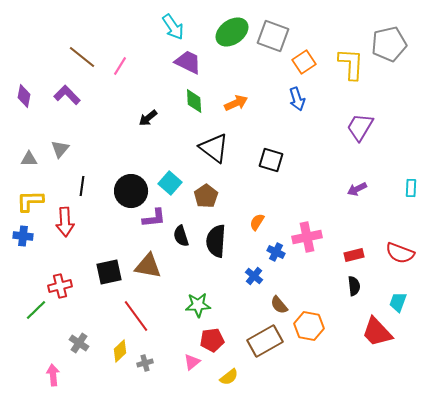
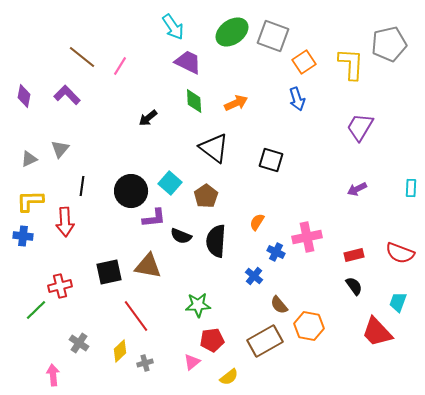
gray triangle at (29, 159): rotated 24 degrees counterclockwise
black semicircle at (181, 236): rotated 50 degrees counterclockwise
black semicircle at (354, 286): rotated 30 degrees counterclockwise
